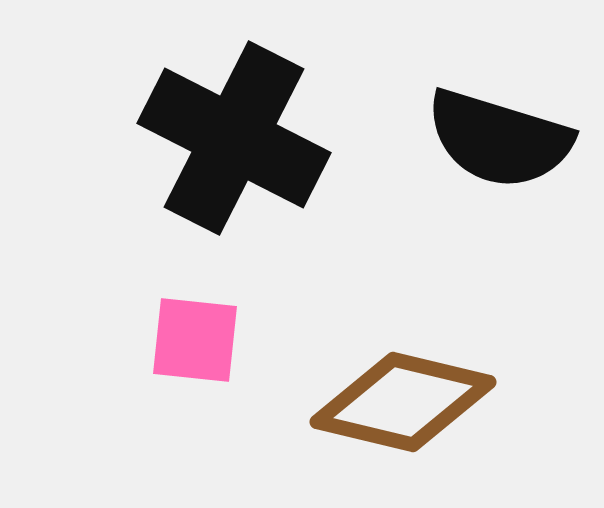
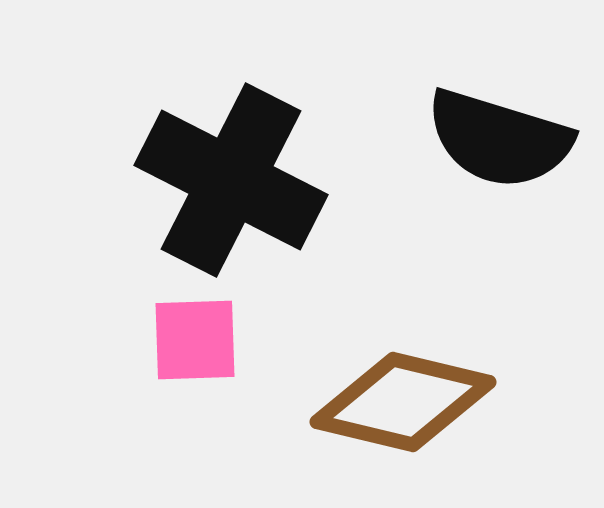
black cross: moved 3 px left, 42 px down
pink square: rotated 8 degrees counterclockwise
